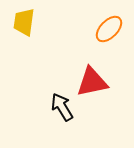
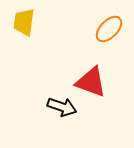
red triangle: moved 1 px left; rotated 32 degrees clockwise
black arrow: rotated 140 degrees clockwise
